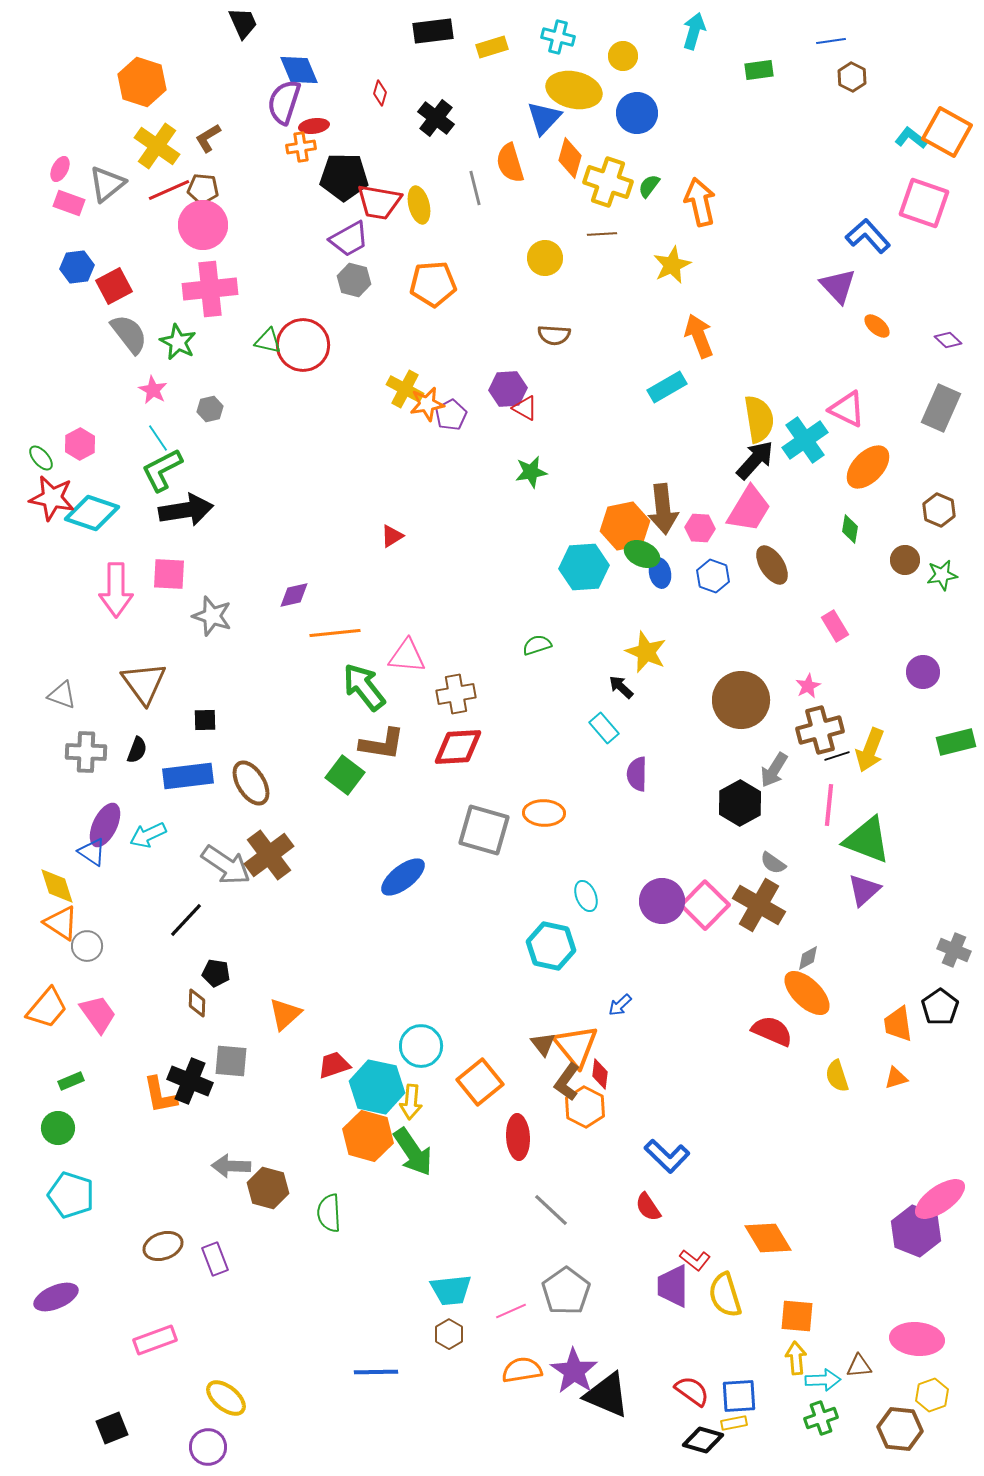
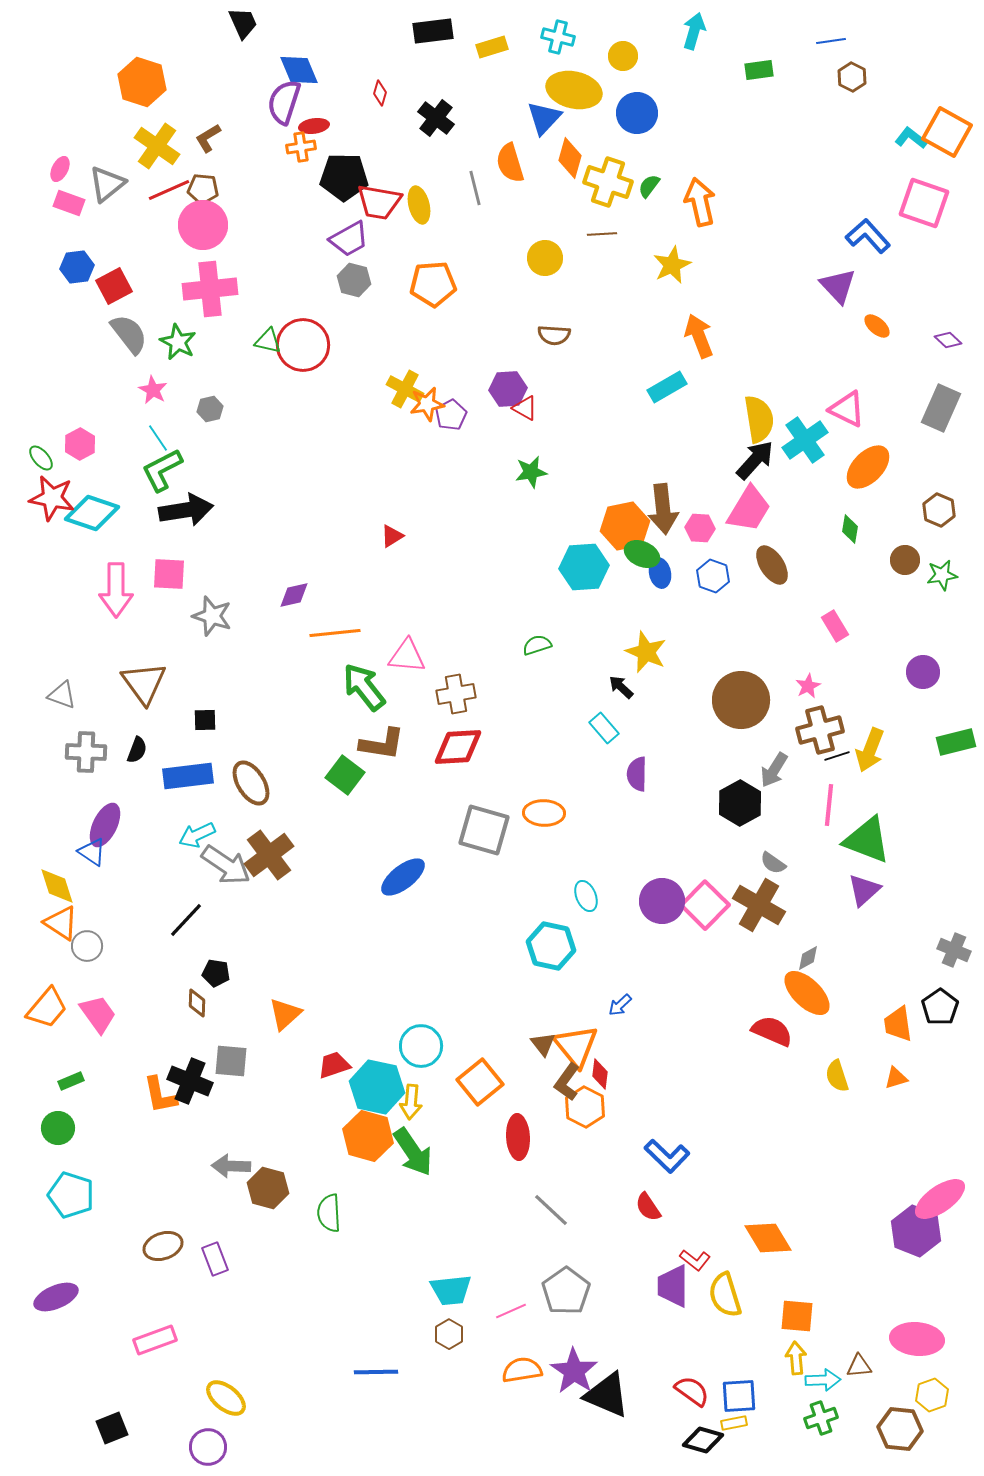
cyan arrow at (148, 835): moved 49 px right
